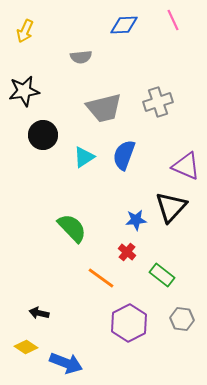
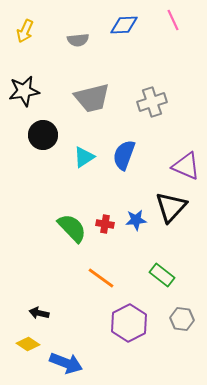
gray semicircle: moved 3 px left, 17 px up
gray cross: moved 6 px left
gray trapezoid: moved 12 px left, 10 px up
red cross: moved 22 px left, 28 px up; rotated 30 degrees counterclockwise
yellow diamond: moved 2 px right, 3 px up
